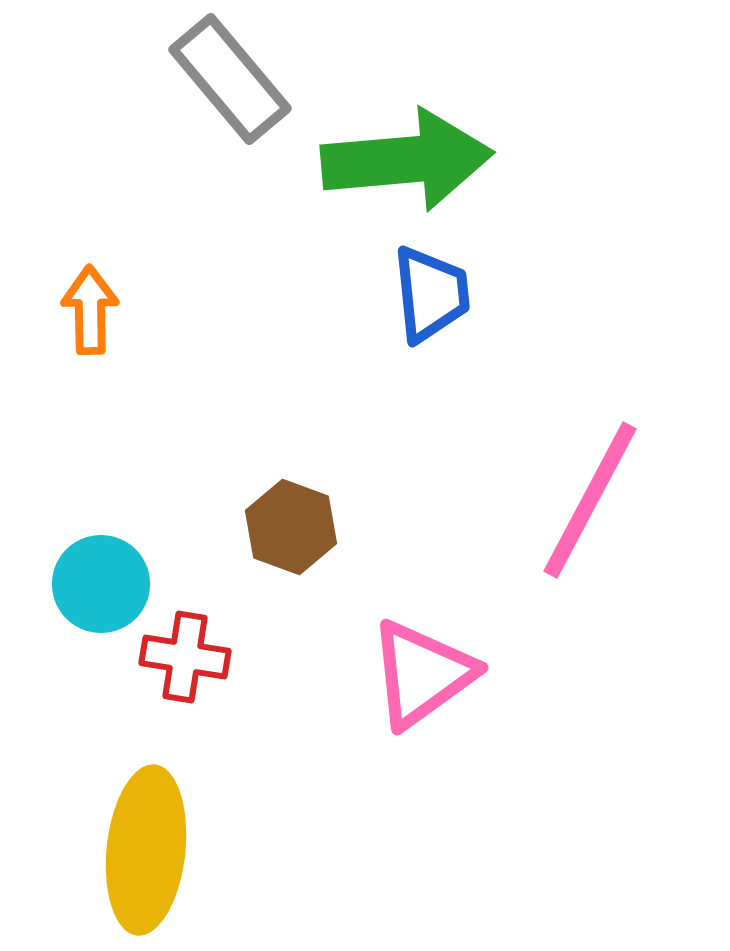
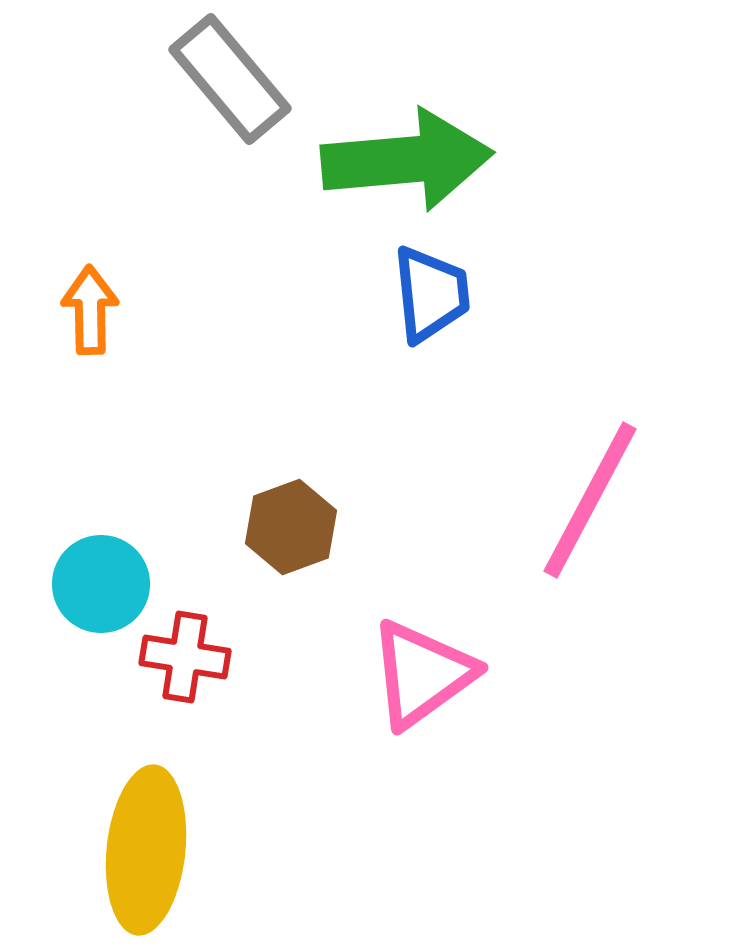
brown hexagon: rotated 20 degrees clockwise
